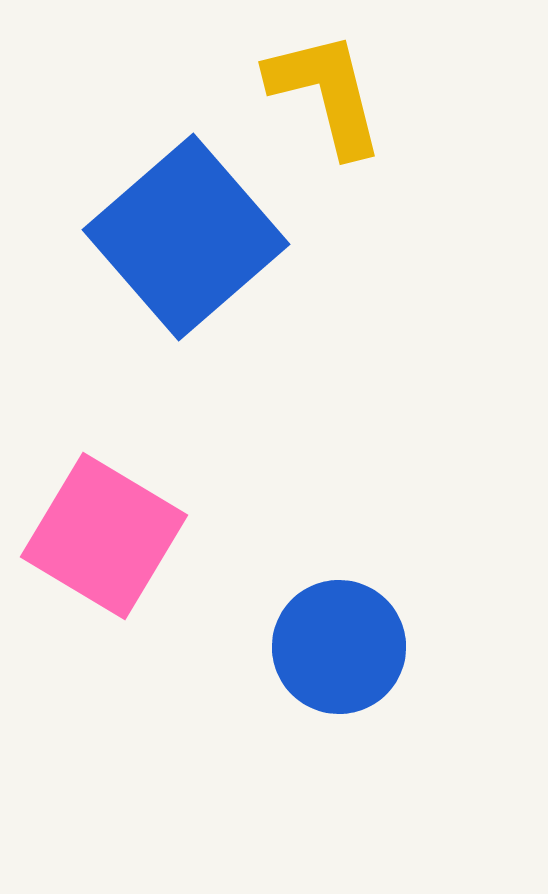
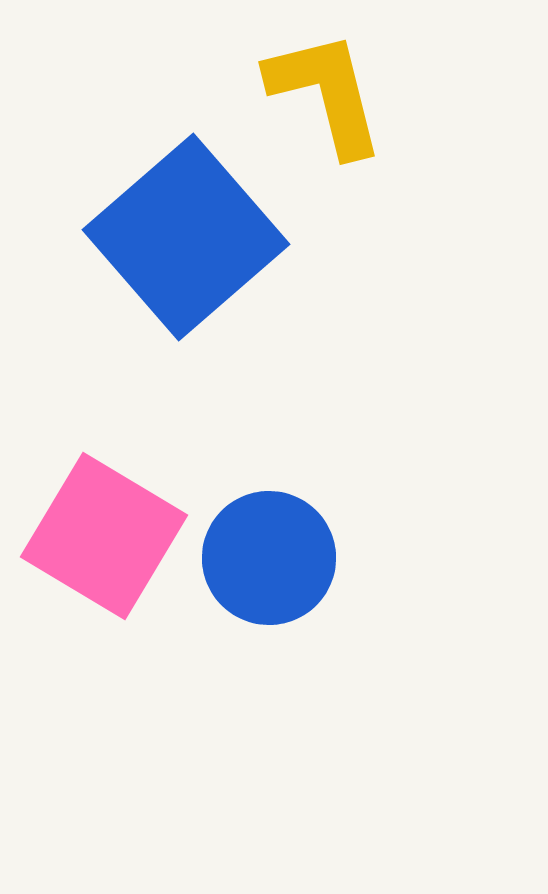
blue circle: moved 70 px left, 89 px up
